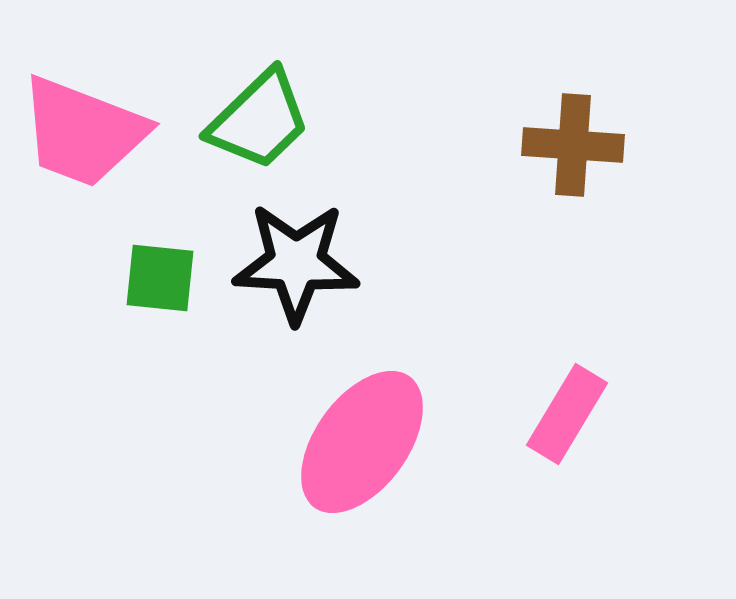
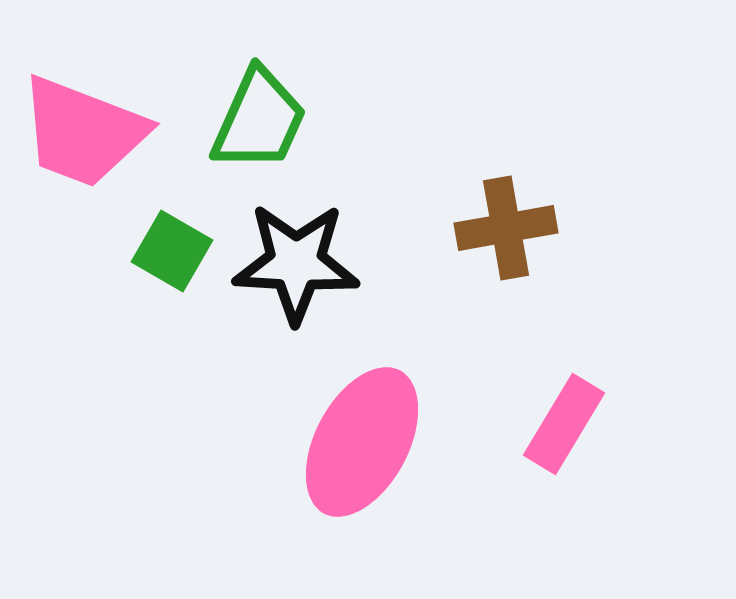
green trapezoid: rotated 22 degrees counterclockwise
brown cross: moved 67 px left, 83 px down; rotated 14 degrees counterclockwise
green square: moved 12 px right, 27 px up; rotated 24 degrees clockwise
pink rectangle: moved 3 px left, 10 px down
pink ellipse: rotated 8 degrees counterclockwise
